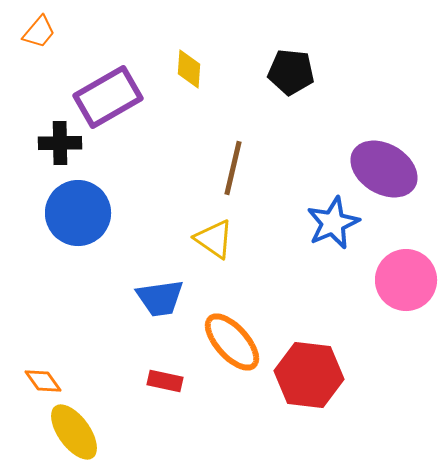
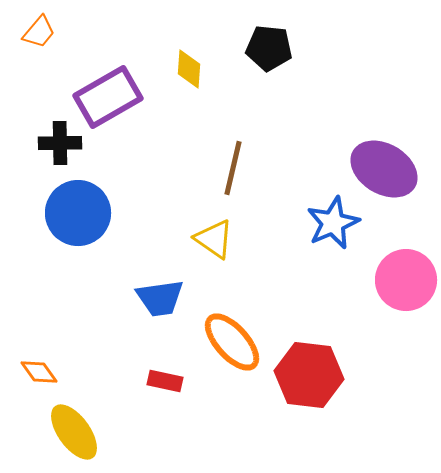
black pentagon: moved 22 px left, 24 px up
orange diamond: moved 4 px left, 9 px up
